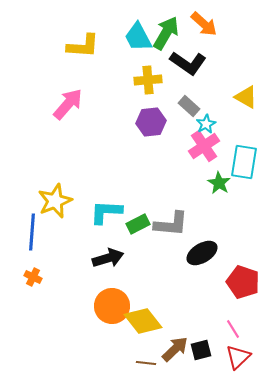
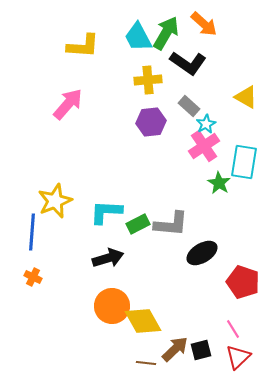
yellow diamond: rotated 9 degrees clockwise
